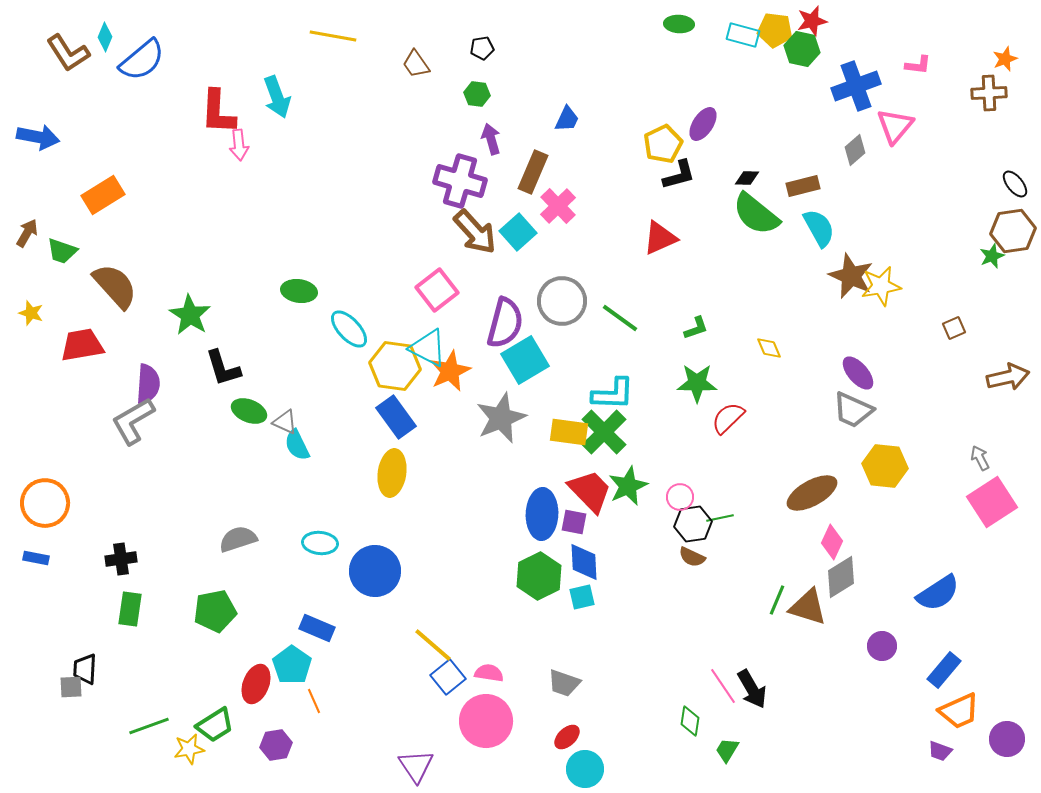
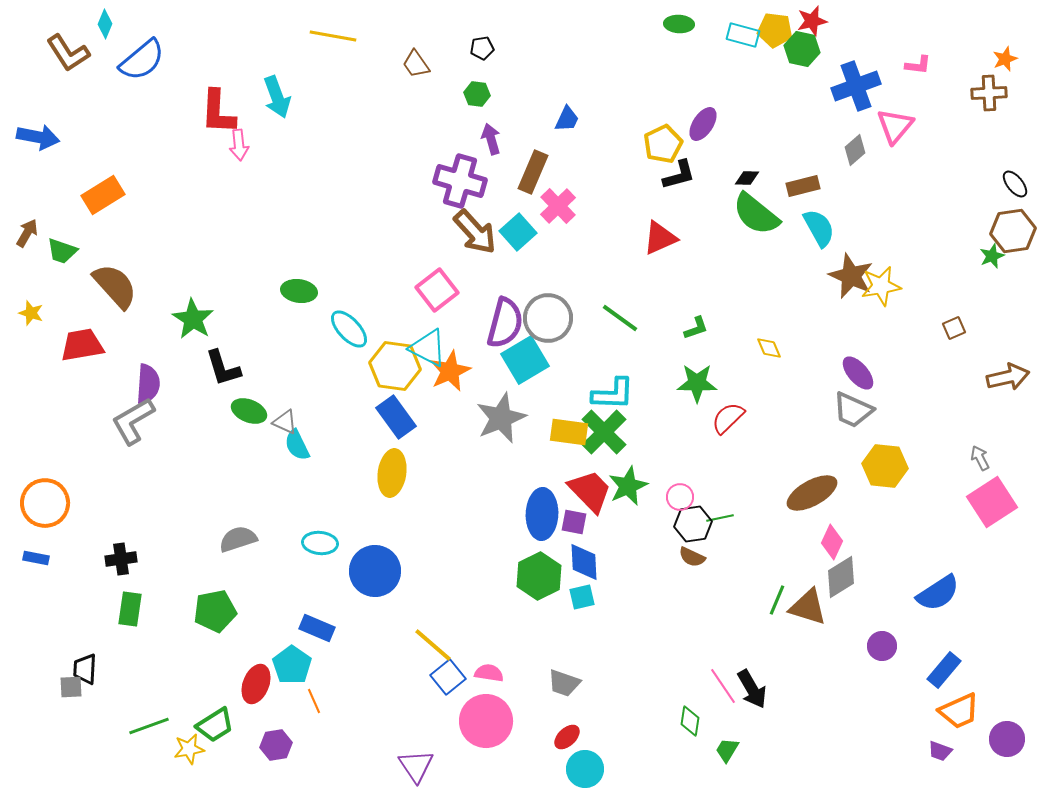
cyan diamond at (105, 37): moved 13 px up
gray circle at (562, 301): moved 14 px left, 17 px down
green star at (190, 315): moved 3 px right, 4 px down
